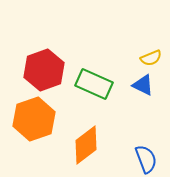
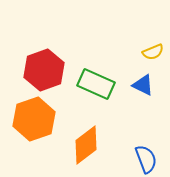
yellow semicircle: moved 2 px right, 6 px up
green rectangle: moved 2 px right
